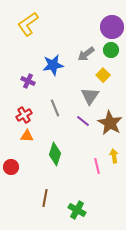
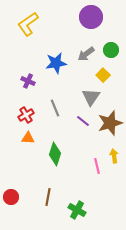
purple circle: moved 21 px left, 10 px up
blue star: moved 3 px right, 2 px up
gray triangle: moved 1 px right, 1 px down
red cross: moved 2 px right
brown star: rotated 25 degrees clockwise
orange triangle: moved 1 px right, 2 px down
red circle: moved 30 px down
brown line: moved 3 px right, 1 px up
